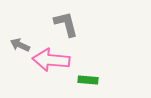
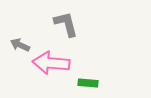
pink arrow: moved 3 px down
green rectangle: moved 3 px down
